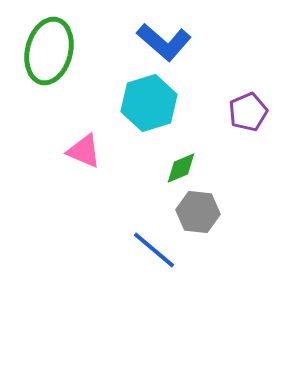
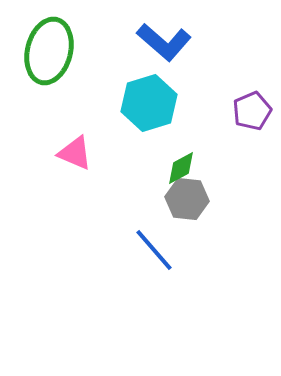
purple pentagon: moved 4 px right, 1 px up
pink triangle: moved 9 px left, 2 px down
green diamond: rotated 6 degrees counterclockwise
gray hexagon: moved 11 px left, 13 px up
blue line: rotated 9 degrees clockwise
